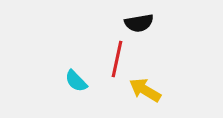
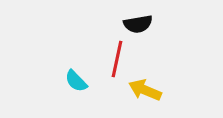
black semicircle: moved 1 px left, 1 px down
yellow arrow: rotated 8 degrees counterclockwise
